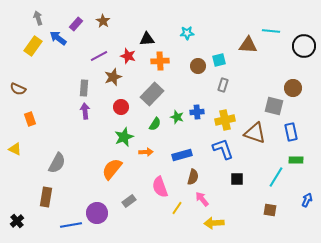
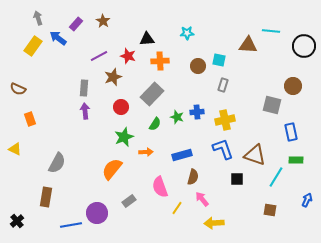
cyan square at (219, 60): rotated 24 degrees clockwise
brown circle at (293, 88): moved 2 px up
gray square at (274, 106): moved 2 px left, 1 px up
brown triangle at (255, 133): moved 22 px down
